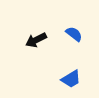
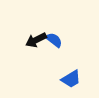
blue semicircle: moved 20 px left, 6 px down
